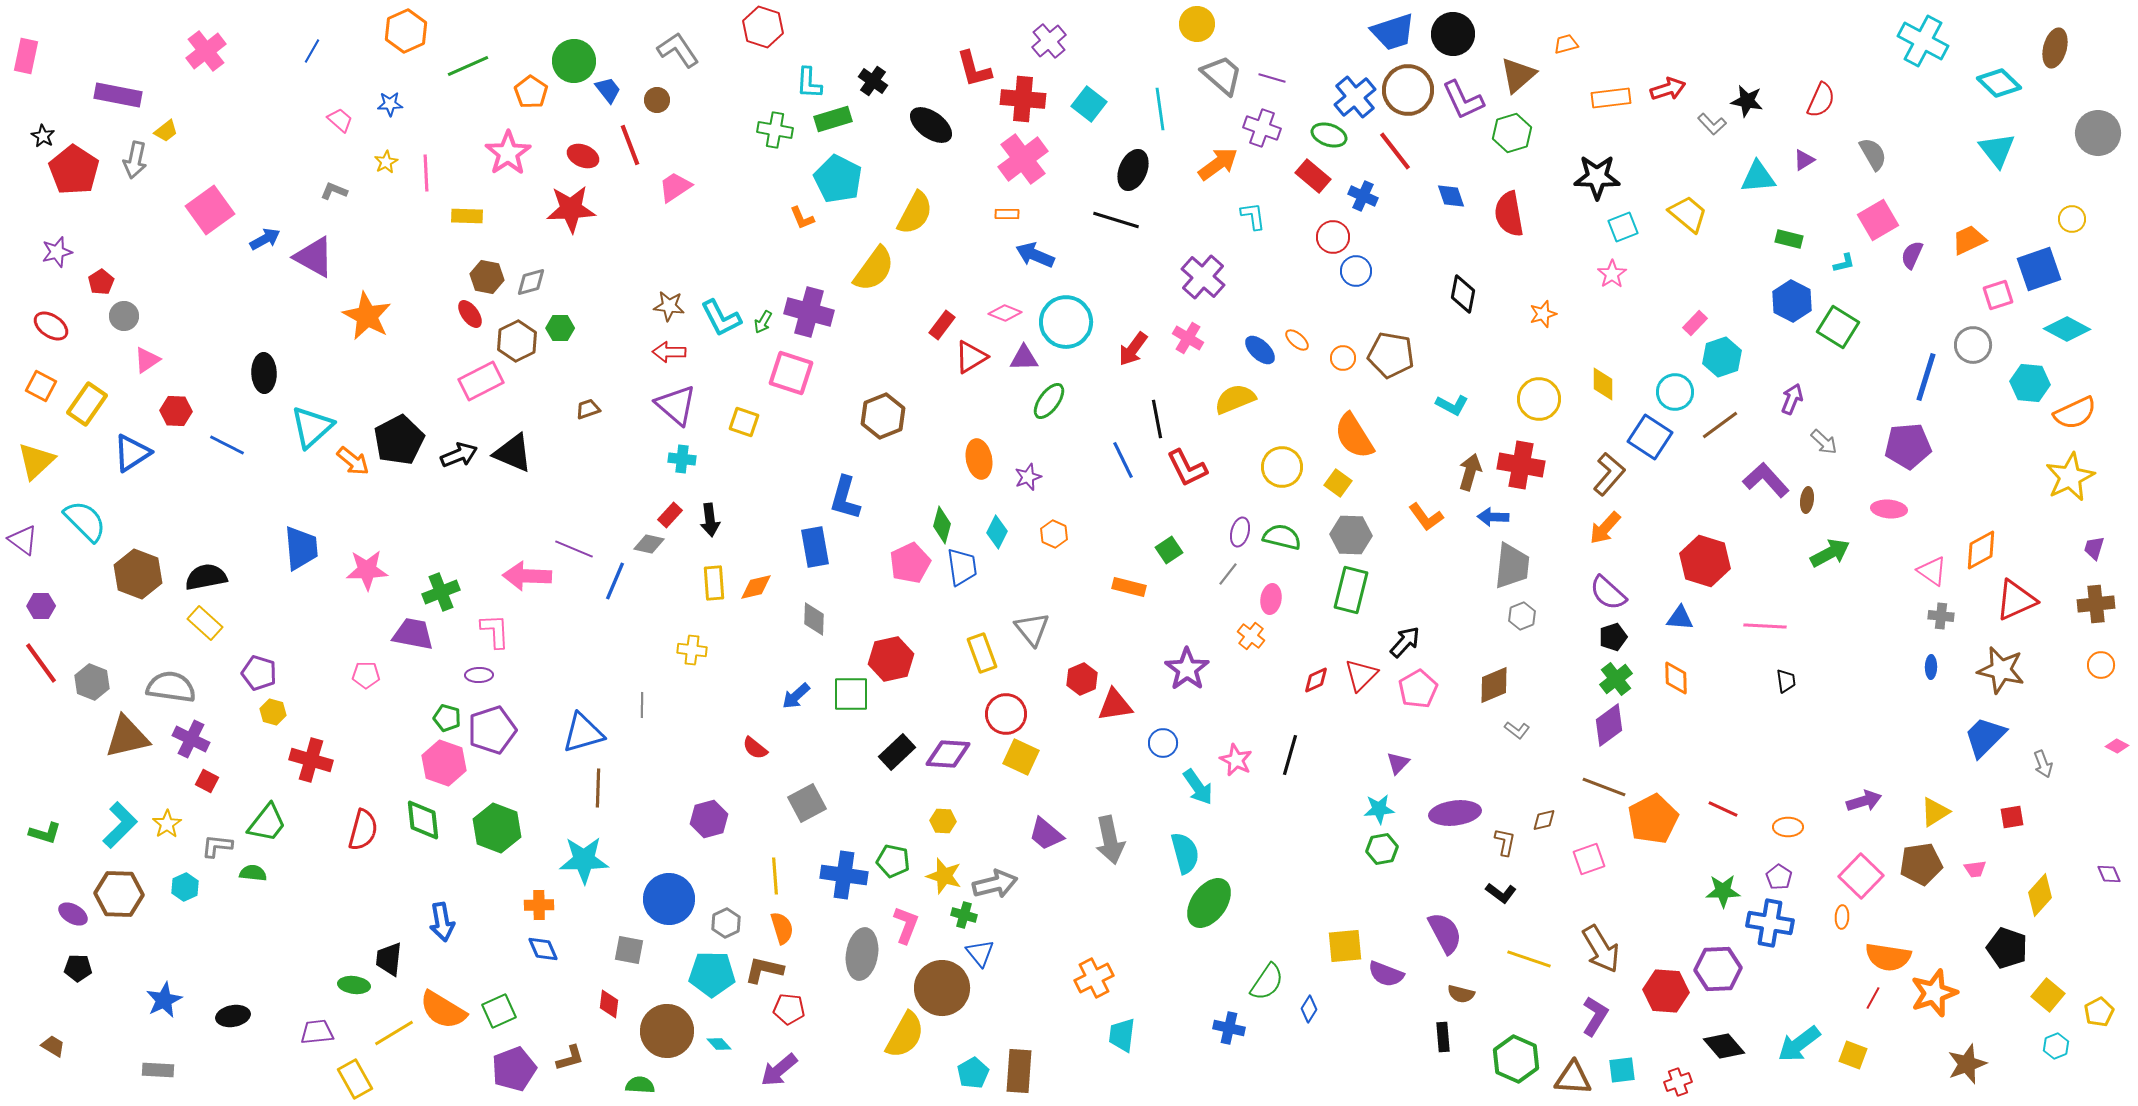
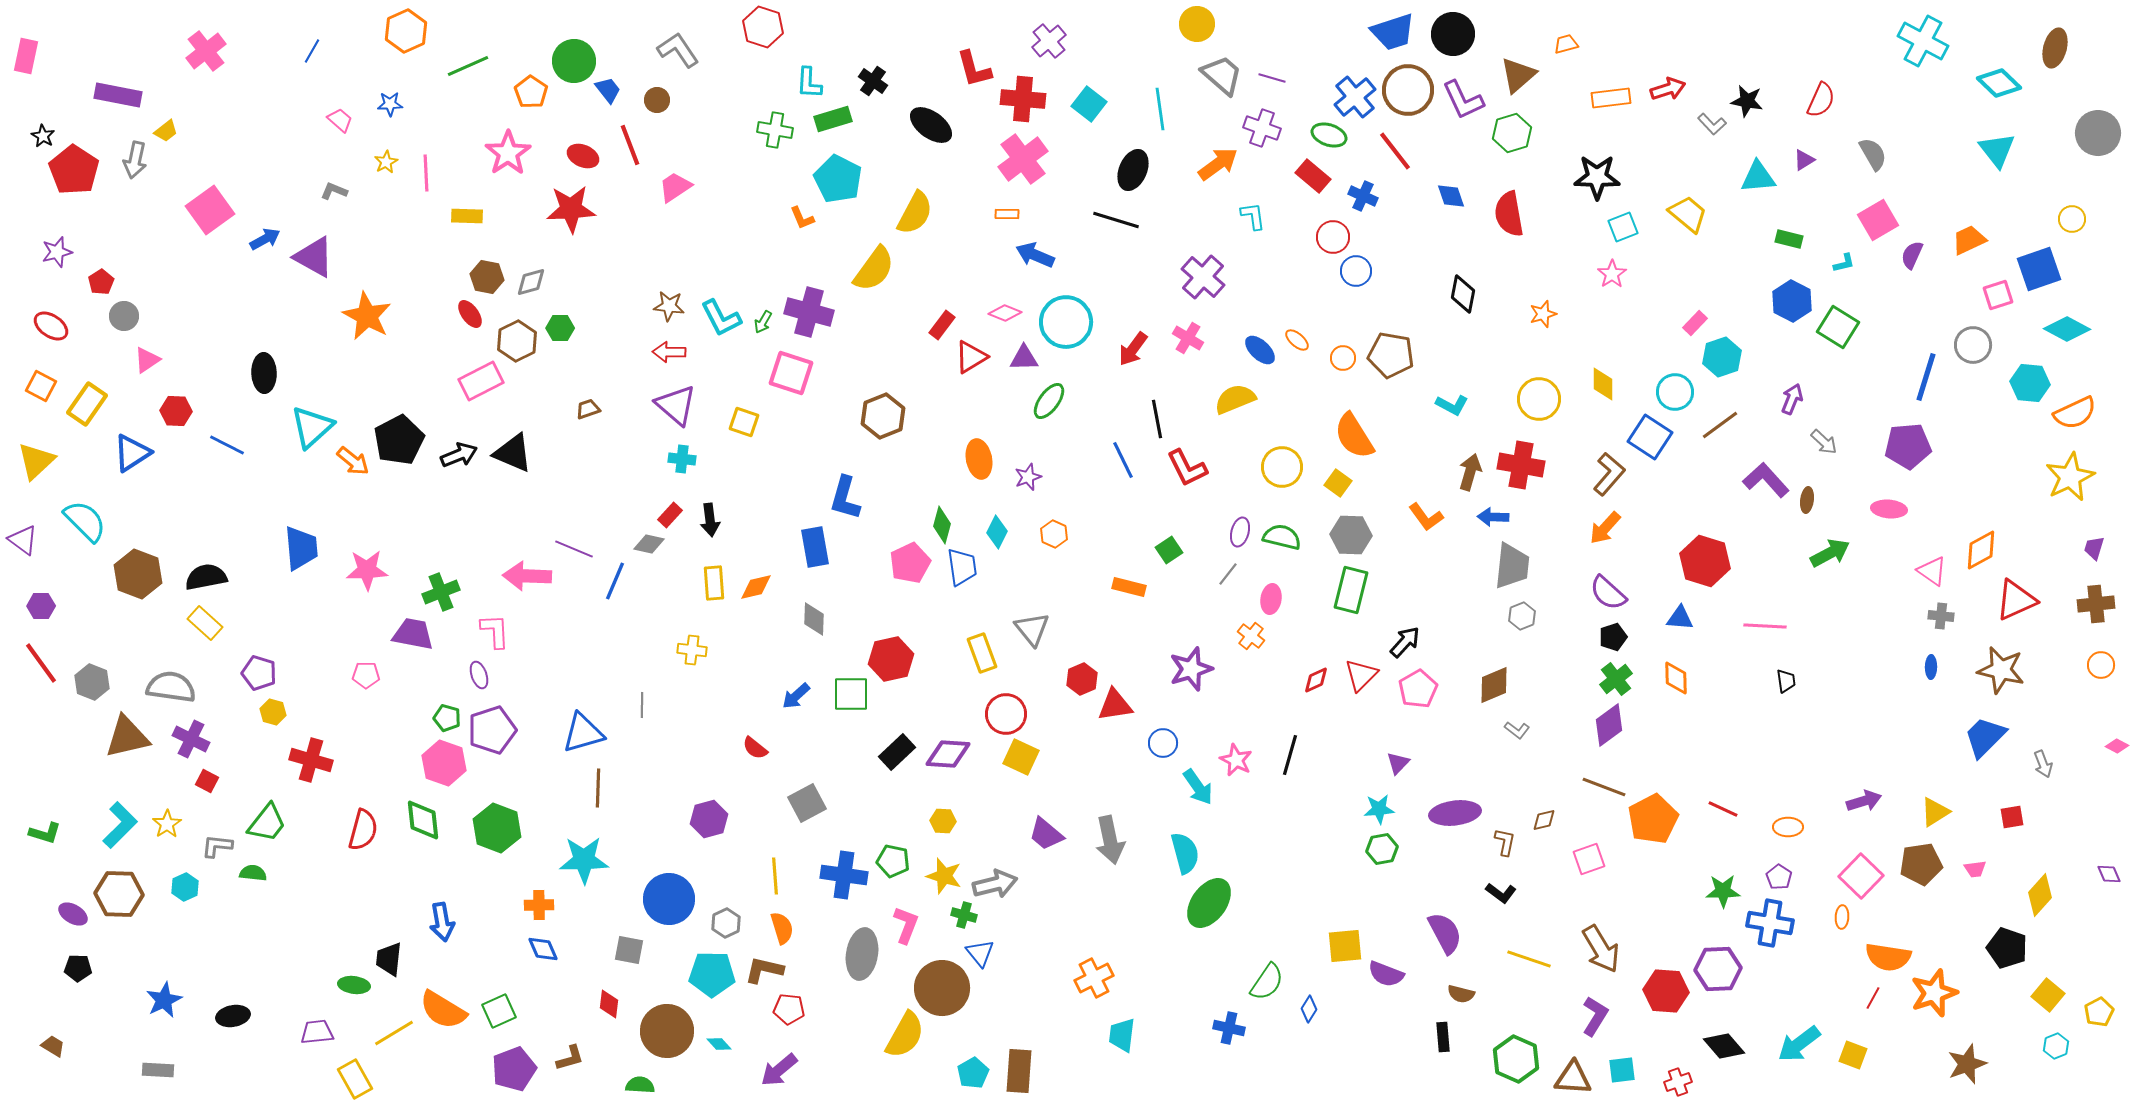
purple star at (1187, 669): moved 4 px right; rotated 18 degrees clockwise
purple ellipse at (479, 675): rotated 72 degrees clockwise
